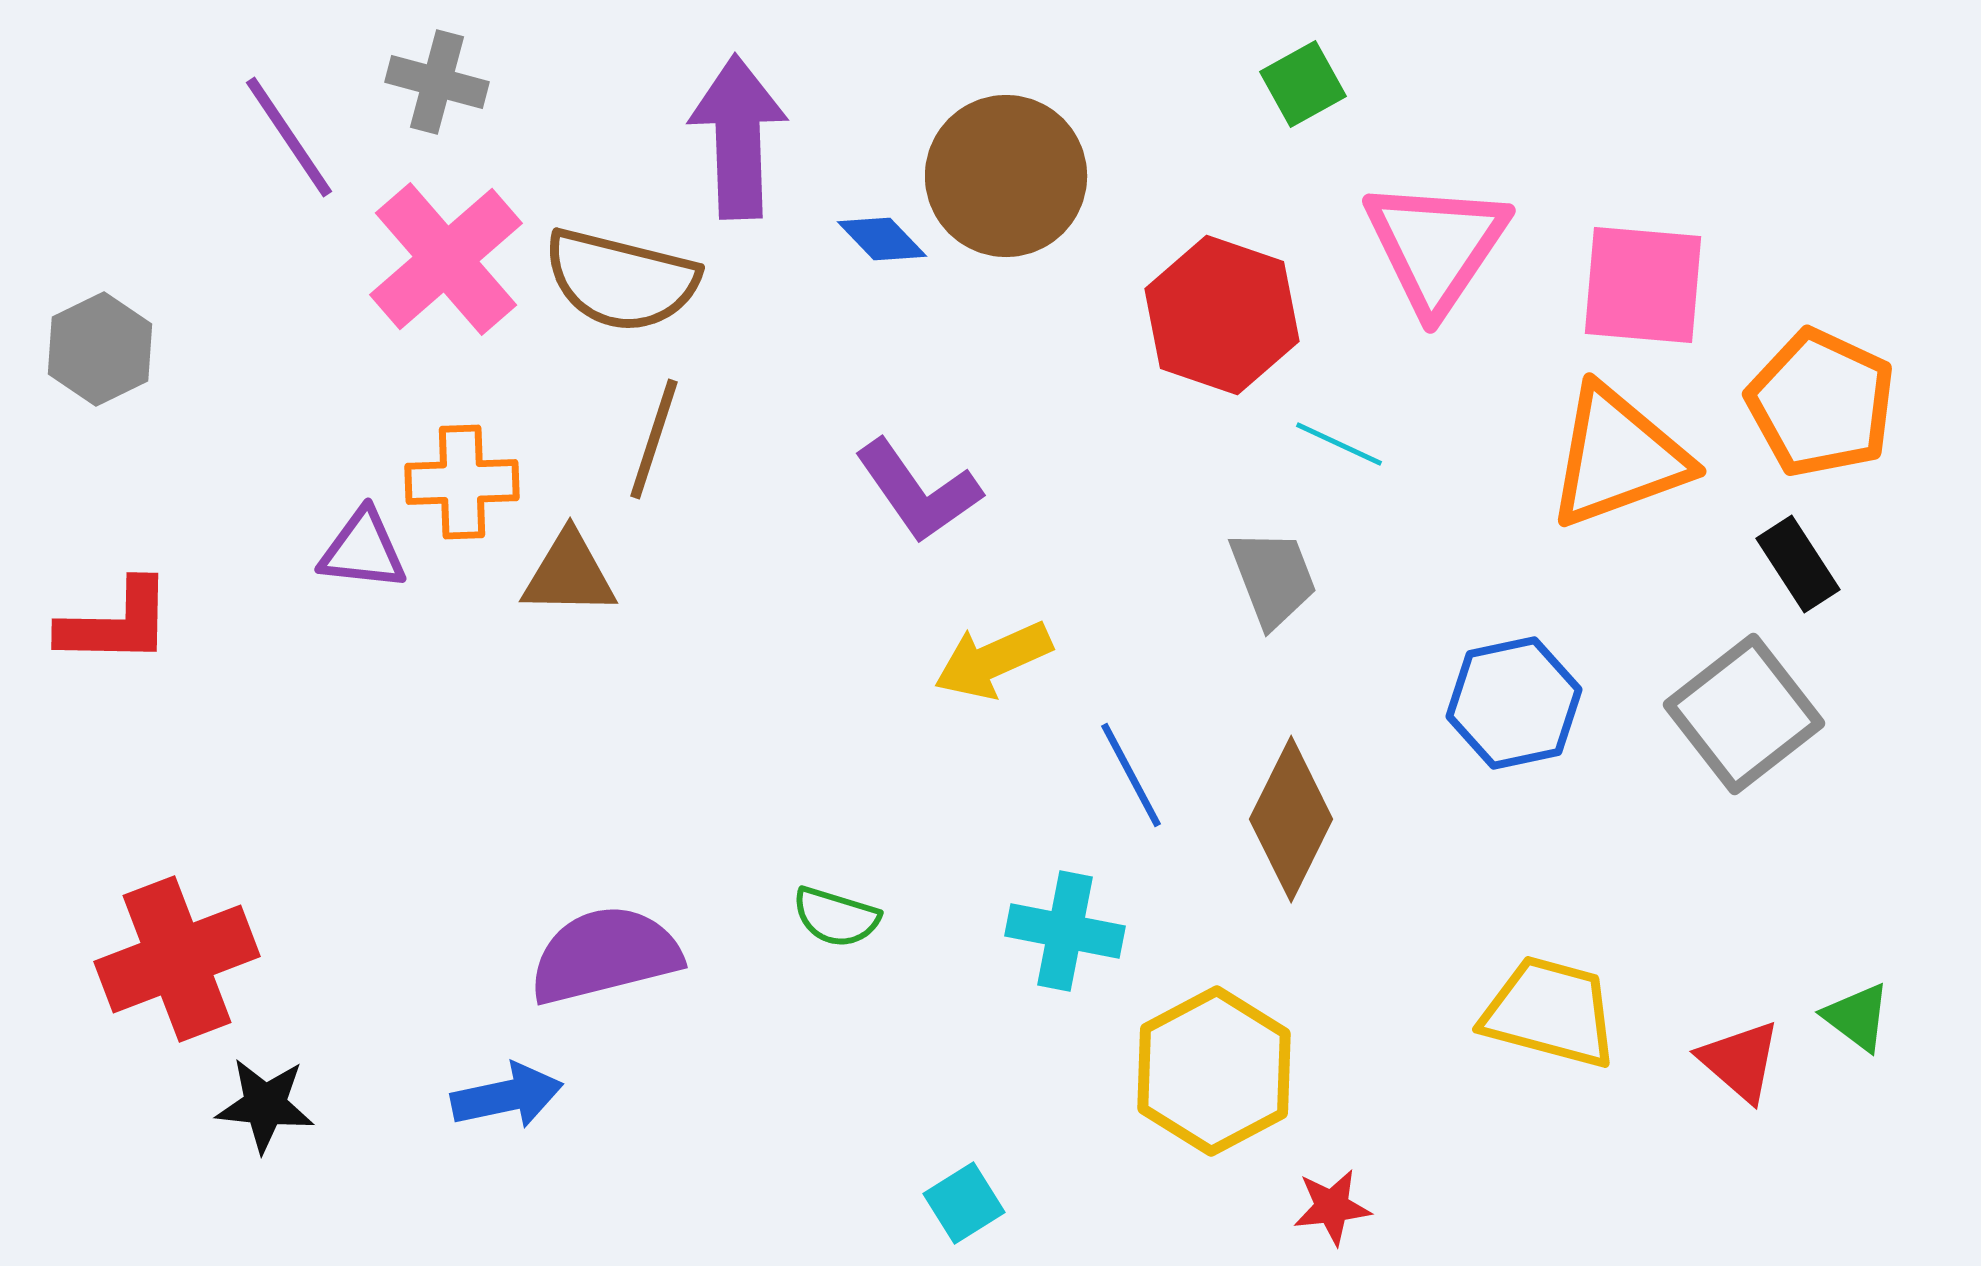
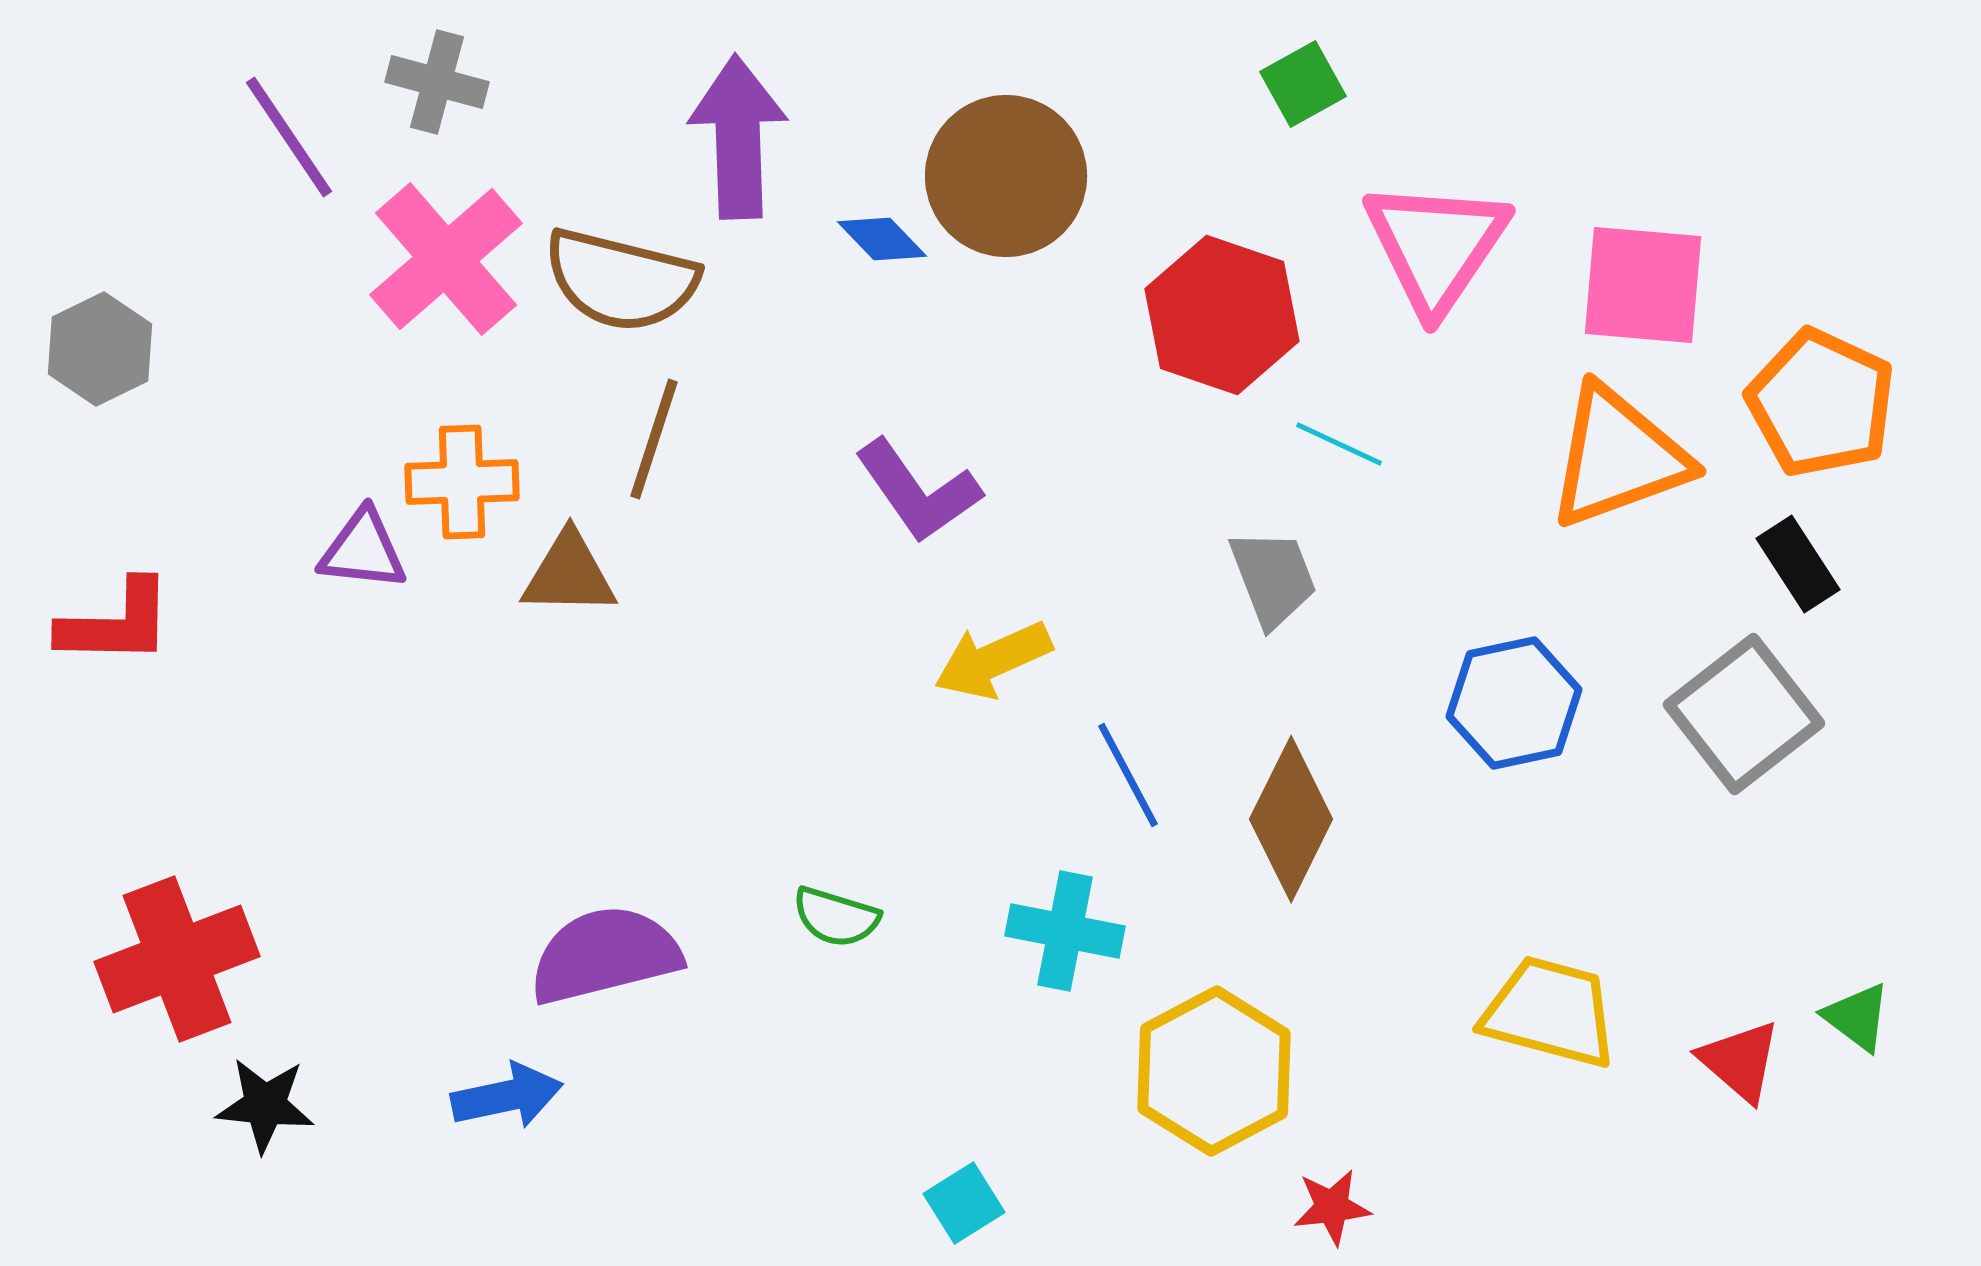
blue line: moved 3 px left
